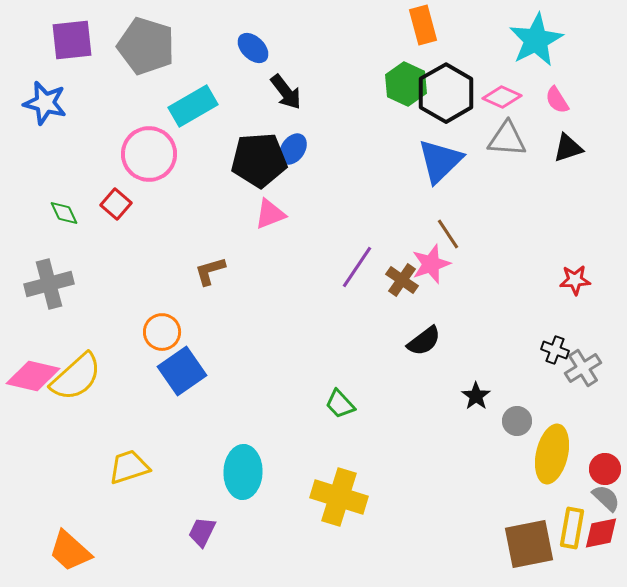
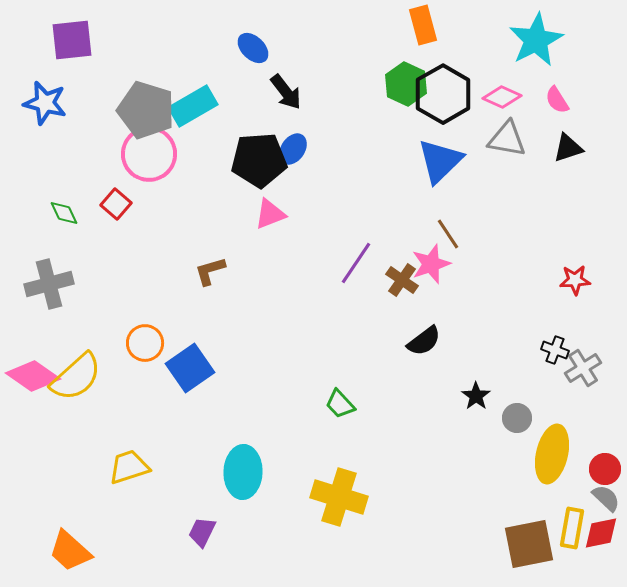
gray pentagon at (146, 46): moved 64 px down
black hexagon at (446, 93): moved 3 px left, 1 px down
gray triangle at (507, 139): rotated 6 degrees clockwise
purple line at (357, 267): moved 1 px left, 4 px up
orange circle at (162, 332): moved 17 px left, 11 px down
blue square at (182, 371): moved 8 px right, 3 px up
pink diamond at (33, 376): rotated 22 degrees clockwise
gray circle at (517, 421): moved 3 px up
